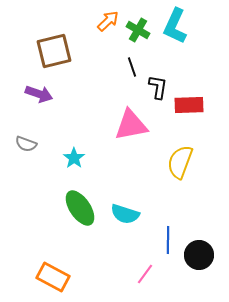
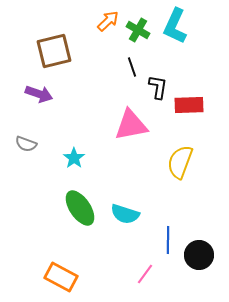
orange rectangle: moved 8 px right
